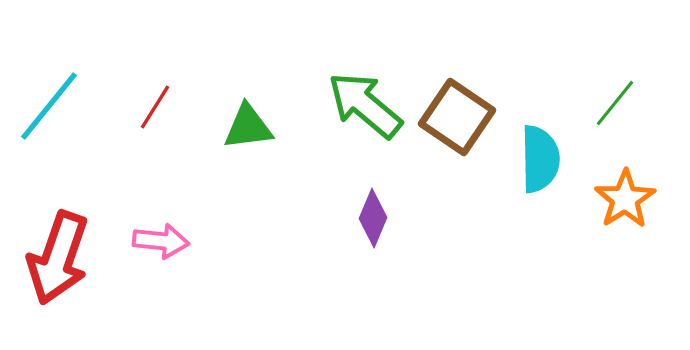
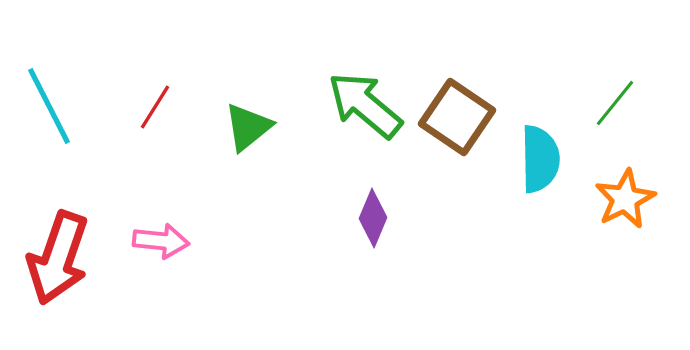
cyan line: rotated 66 degrees counterclockwise
green triangle: rotated 32 degrees counterclockwise
orange star: rotated 6 degrees clockwise
